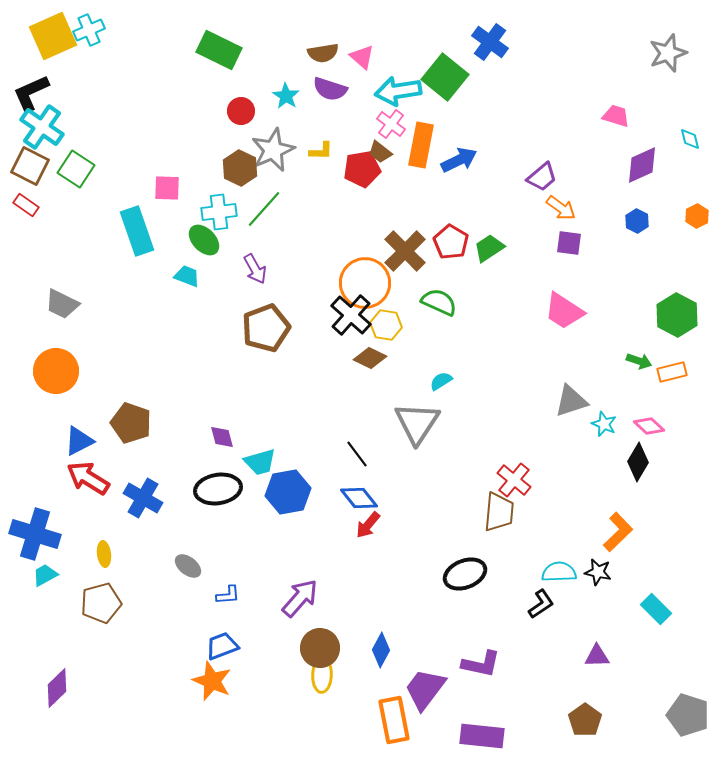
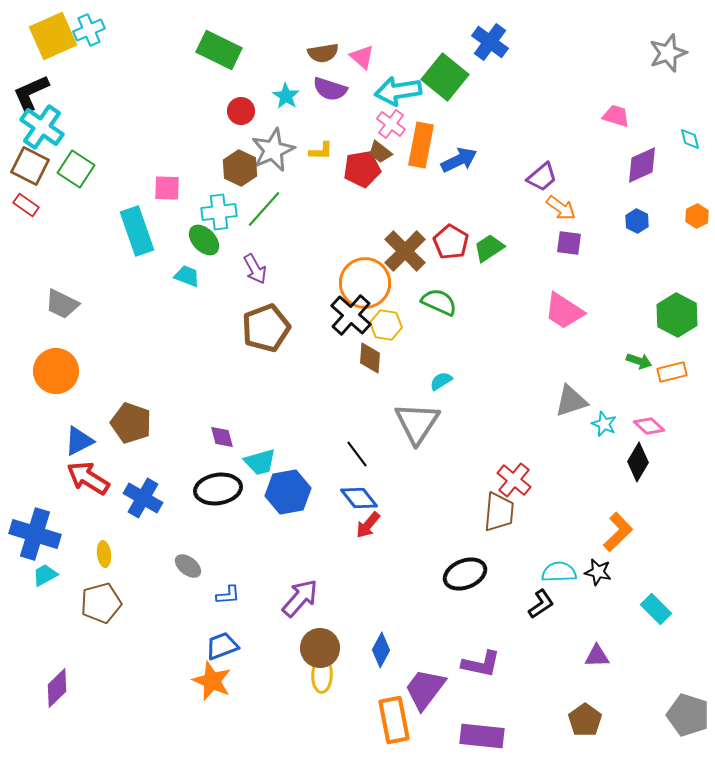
brown diamond at (370, 358): rotated 68 degrees clockwise
